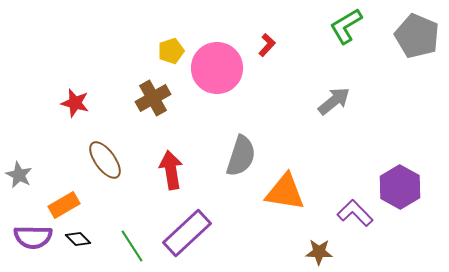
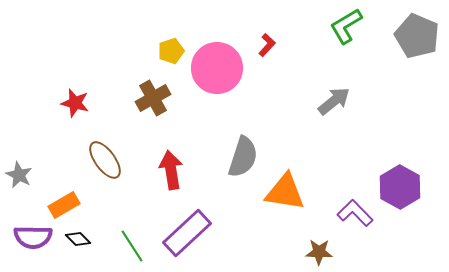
gray semicircle: moved 2 px right, 1 px down
